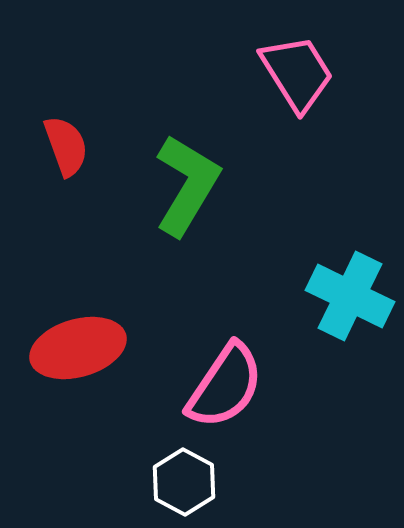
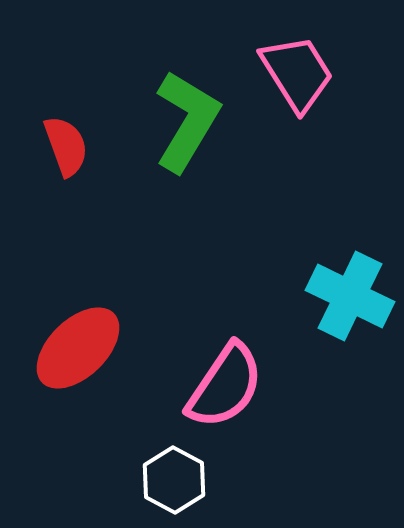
green L-shape: moved 64 px up
red ellipse: rotated 28 degrees counterclockwise
white hexagon: moved 10 px left, 2 px up
